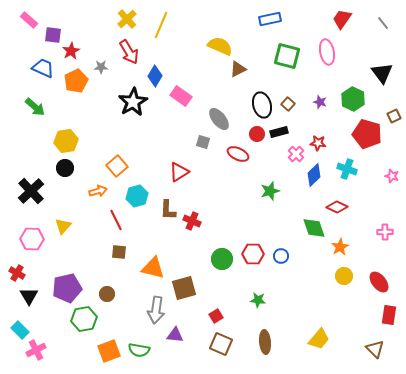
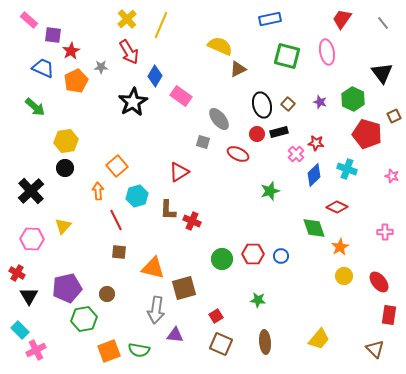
red star at (318, 143): moved 2 px left
orange arrow at (98, 191): rotated 78 degrees counterclockwise
